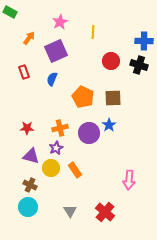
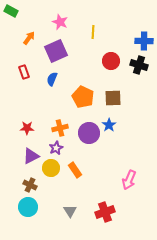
green rectangle: moved 1 px right, 1 px up
pink star: rotated 21 degrees counterclockwise
purple triangle: rotated 42 degrees counterclockwise
pink arrow: rotated 18 degrees clockwise
red cross: rotated 30 degrees clockwise
